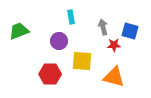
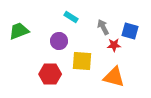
cyan rectangle: rotated 48 degrees counterclockwise
gray arrow: rotated 14 degrees counterclockwise
